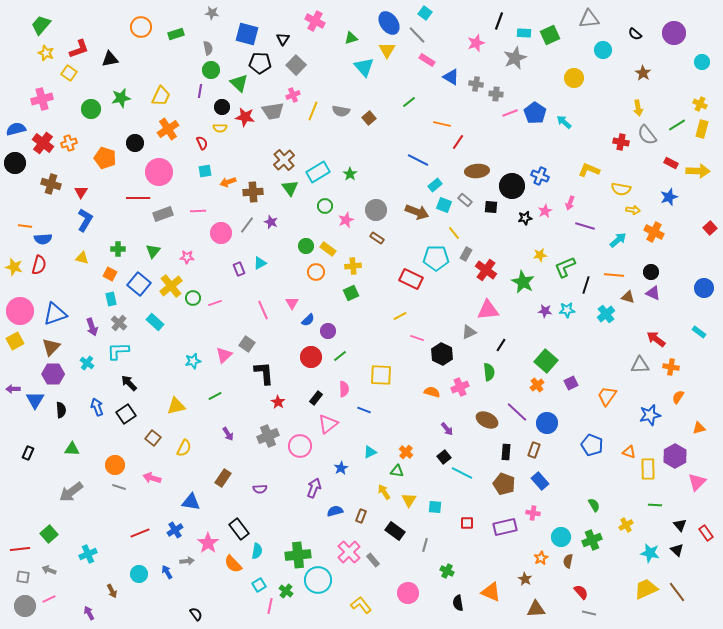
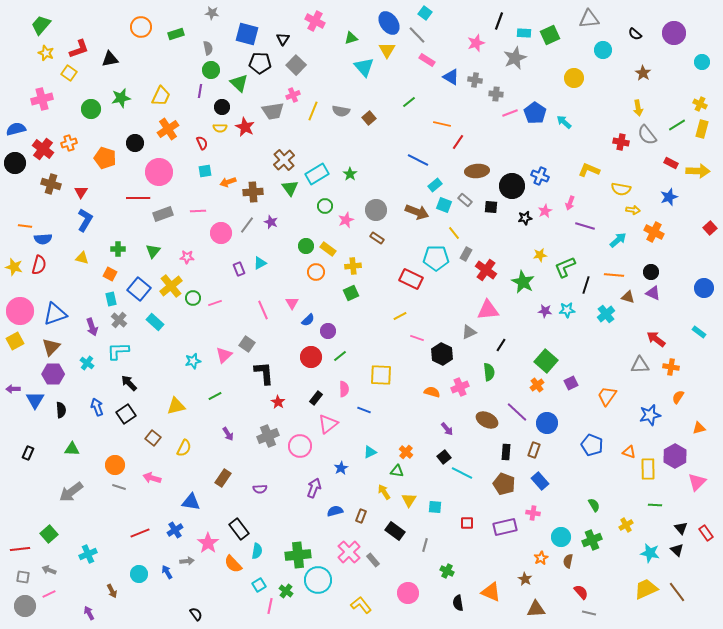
gray cross at (476, 84): moved 1 px left, 4 px up
red star at (245, 117): moved 10 px down; rotated 18 degrees clockwise
red cross at (43, 143): moved 6 px down
cyan rectangle at (318, 172): moved 1 px left, 2 px down
blue square at (139, 284): moved 5 px down
gray cross at (119, 323): moved 3 px up
black triangle at (680, 525): moved 1 px right, 3 px down
pink line at (49, 599): moved 5 px up
